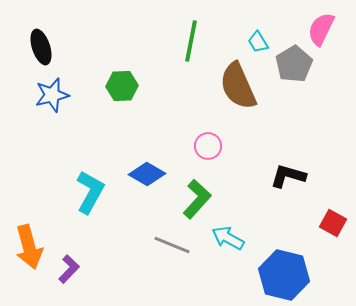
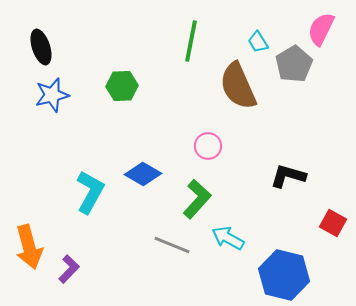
blue diamond: moved 4 px left
